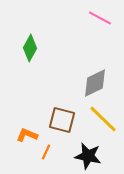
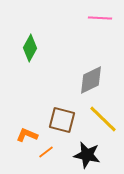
pink line: rotated 25 degrees counterclockwise
gray diamond: moved 4 px left, 3 px up
orange line: rotated 28 degrees clockwise
black star: moved 1 px left, 1 px up
